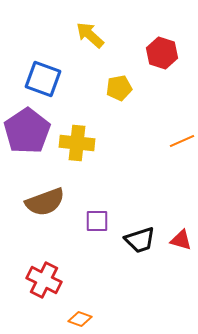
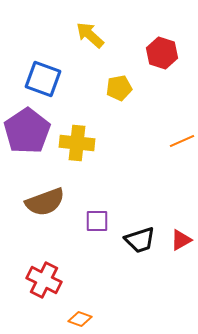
red triangle: rotated 45 degrees counterclockwise
